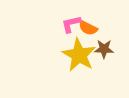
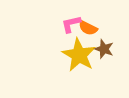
brown star: rotated 18 degrees clockwise
